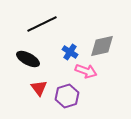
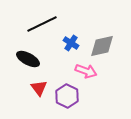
blue cross: moved 1 px right, 9 px up
purple hexagon: rotated 15 degrees counterclockwise
